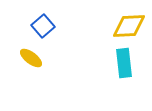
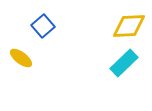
yellow ellipse: moved 10 px left
cyan rectangle: rotated 52 degrees clockwise
